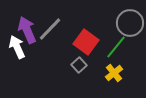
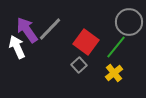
gray circle: moved 1 px left, 1 px up
purple arrow: rotated 12 degrees counterclockwise
